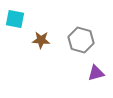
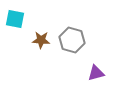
gray hexagon: moved 9 px left
